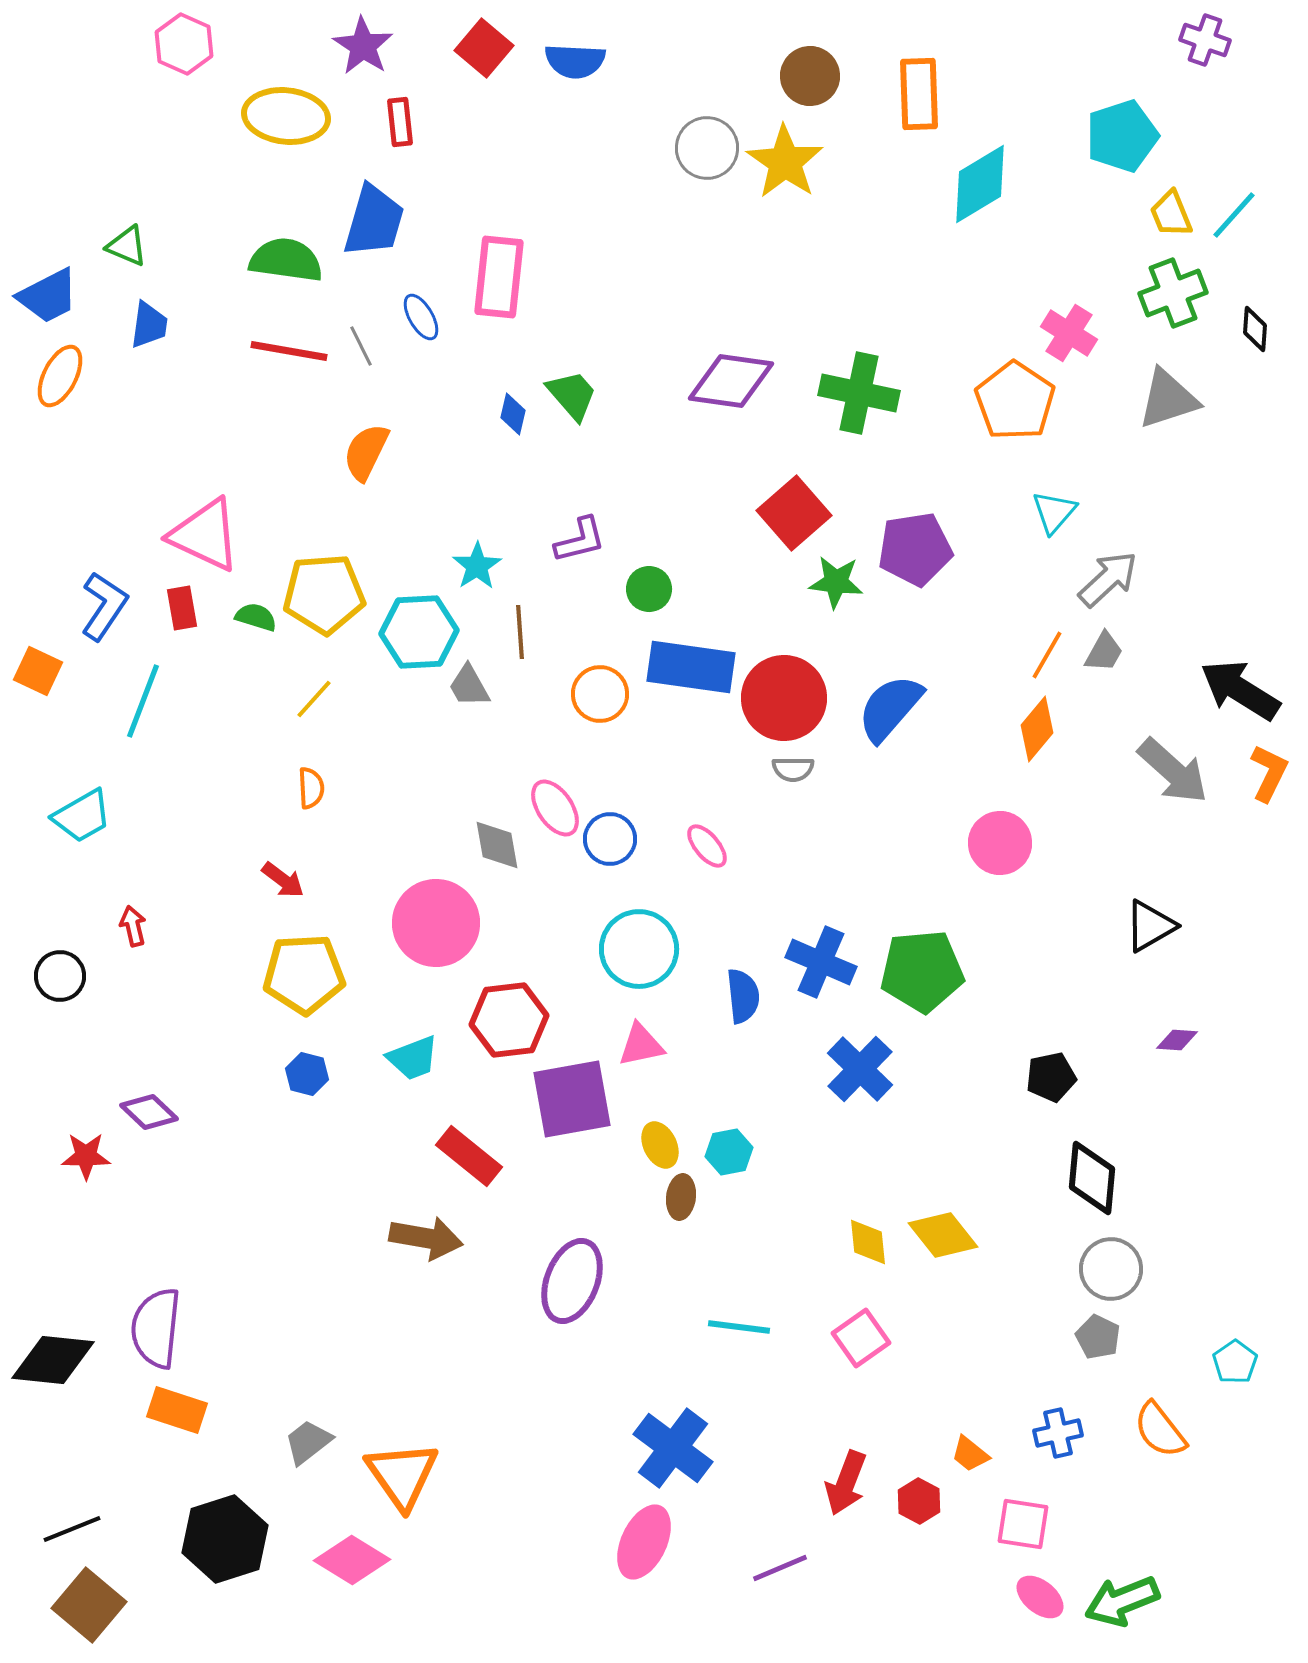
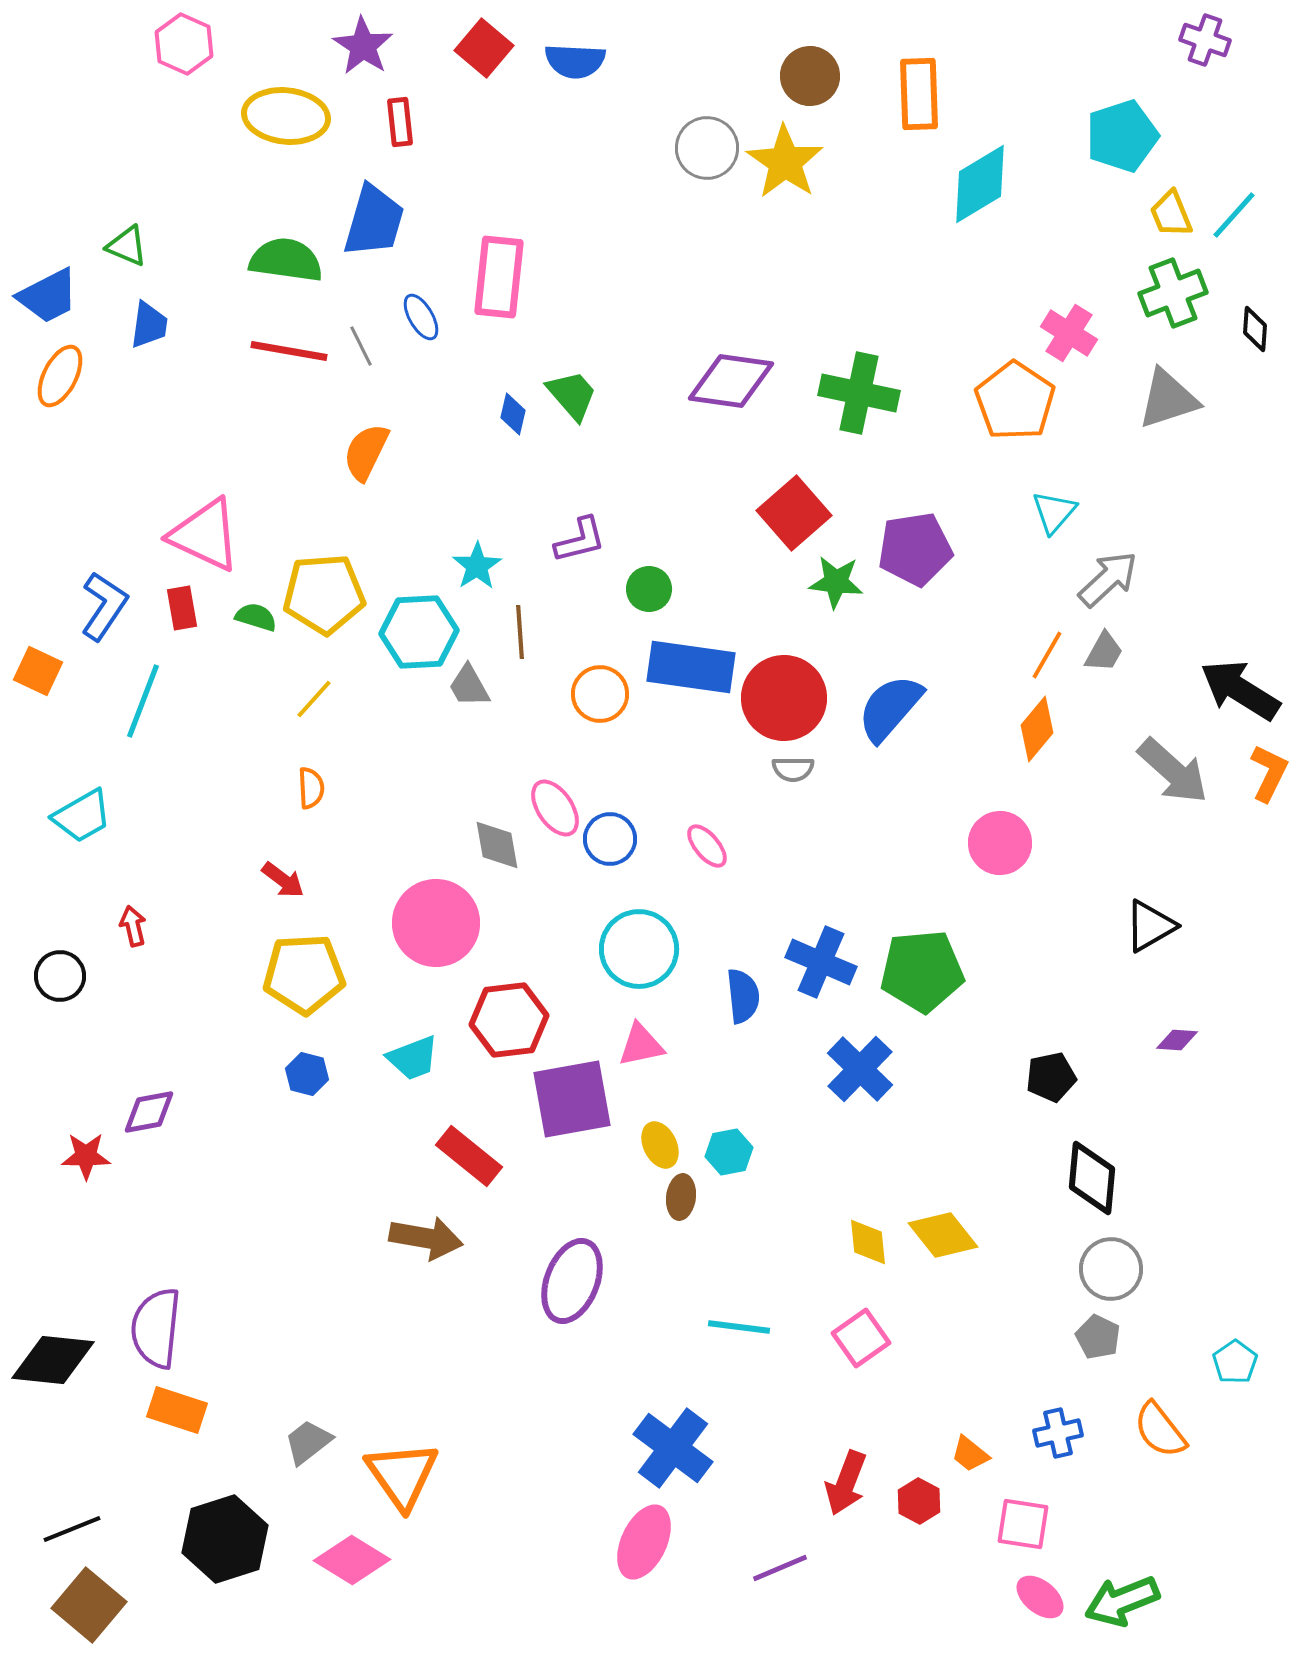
purple diamond at (149, 1112): rotated 54 degrees counterclockwise
